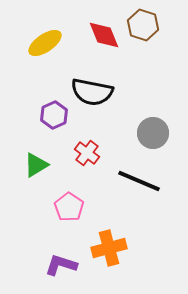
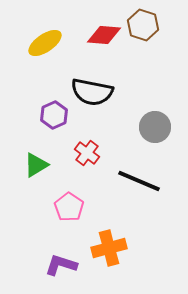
red diamond: rotated 64 degrees counterclockwise
gray circle: moved 2 px right, 6 px up
